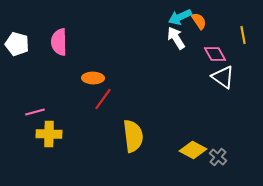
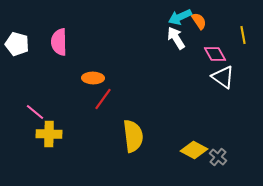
pink line: rotated 54 degrees clockwise
yellow diamond: moved 1 px right
